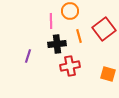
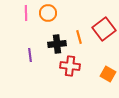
orange circle: moved 22 px left, 2 px down
pink line: moved 25 px left, 8 px up
orange line: moved 1 px down
purple line: moved 2 px right, 1 px up; rotated 24 degrees counterclockwise
red cross: rotated 18 degrees clockwise
orange square: rotated 14 degrees clockwise
